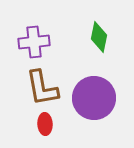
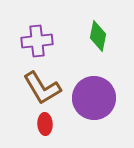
green diamond: moved 1 px left, 1 px up
purple cross: moved 3 px right, 1 px up
brown L-shape: rotated 21 degrees counterclockwise
